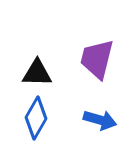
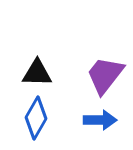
purple trapezoid: moved 8 px right, 16 px down; rotated 24 degrees clockwise
blue arrow: rotated 16 degrees counterclockwise
